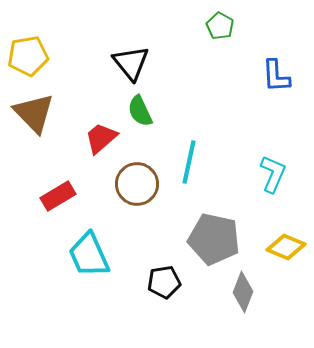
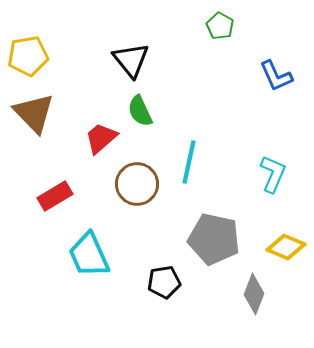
black triangle: moved 3 px up
blue L-shape: rotated 21 degrees counterclockwise
red rectangle: moved 3 px left
gray diamond: moved 11 px right, 2 px down
